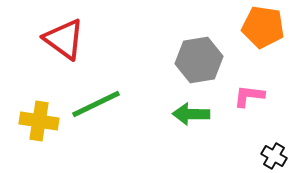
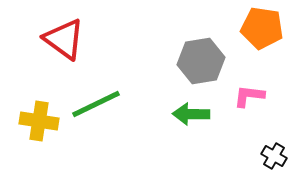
orange pentagon: moved 1 px left, 1 px down
gray hexagon: moved 2 px right, 1 px down
